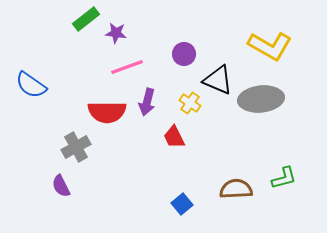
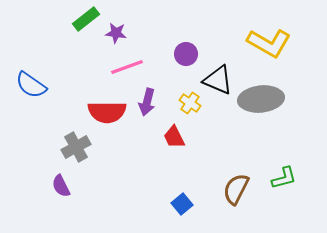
yellow L-shape: moved 1 px left, 3 px up
purple circle: moved 2 px right
brown semicircle: rotated 60 degrees counterclockwise
